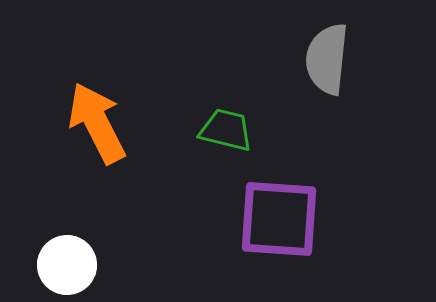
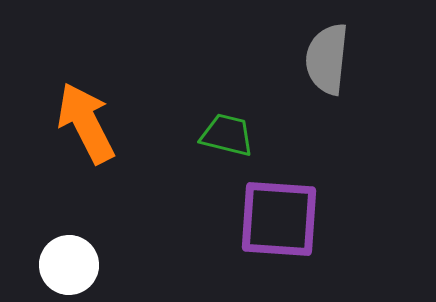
orange arrow: moved 11 px left
green trapezoid: moved 1 px right, 5 px down
white circle: moved 2 px right
